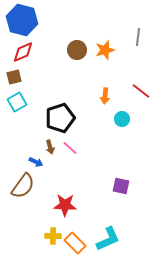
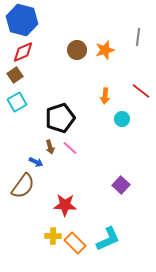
brown square: moved 1 px right, 2 px up; rotated 21 degrees counterclockwise
purple square: moved 1 px up; rotated 30 degrees clockwise
